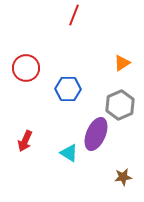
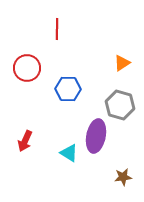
red line: moved 17 px left, 14 px down; rotated 20 degrees counterclockwise
red circle: moved 1 px right
gray hexagon: rotated 20 degrees counterclockwise
purple ellipse: moved 2 px down; rotated 12 degrees counterclockwise
